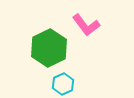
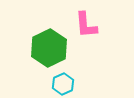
pink L-shape: rotated 32 degrees clockwise
